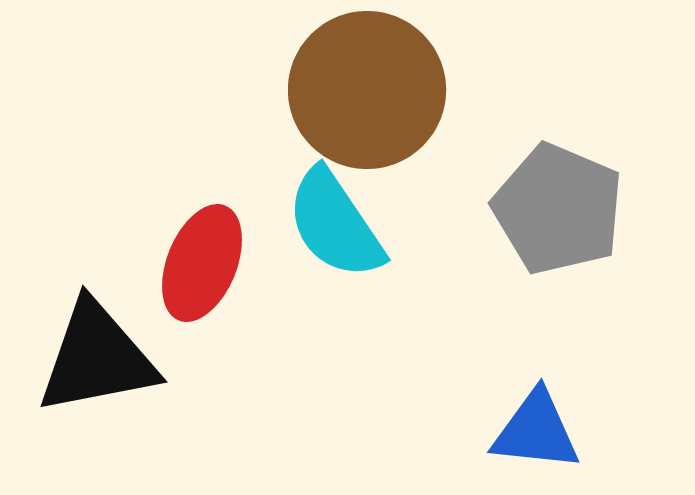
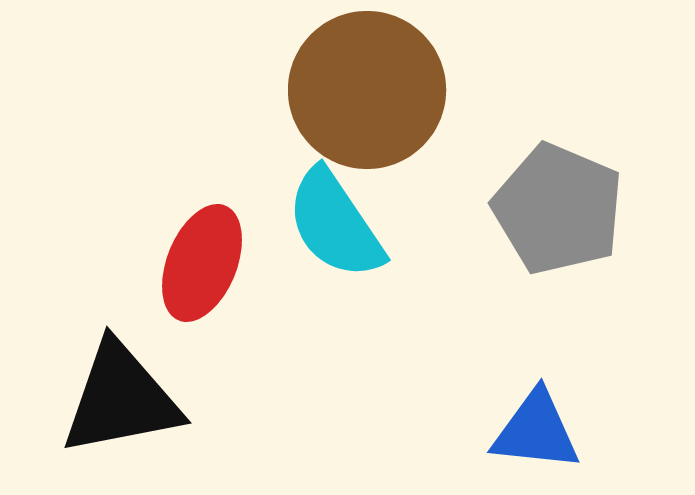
black triangle: moved 24 px right, 41 px down
